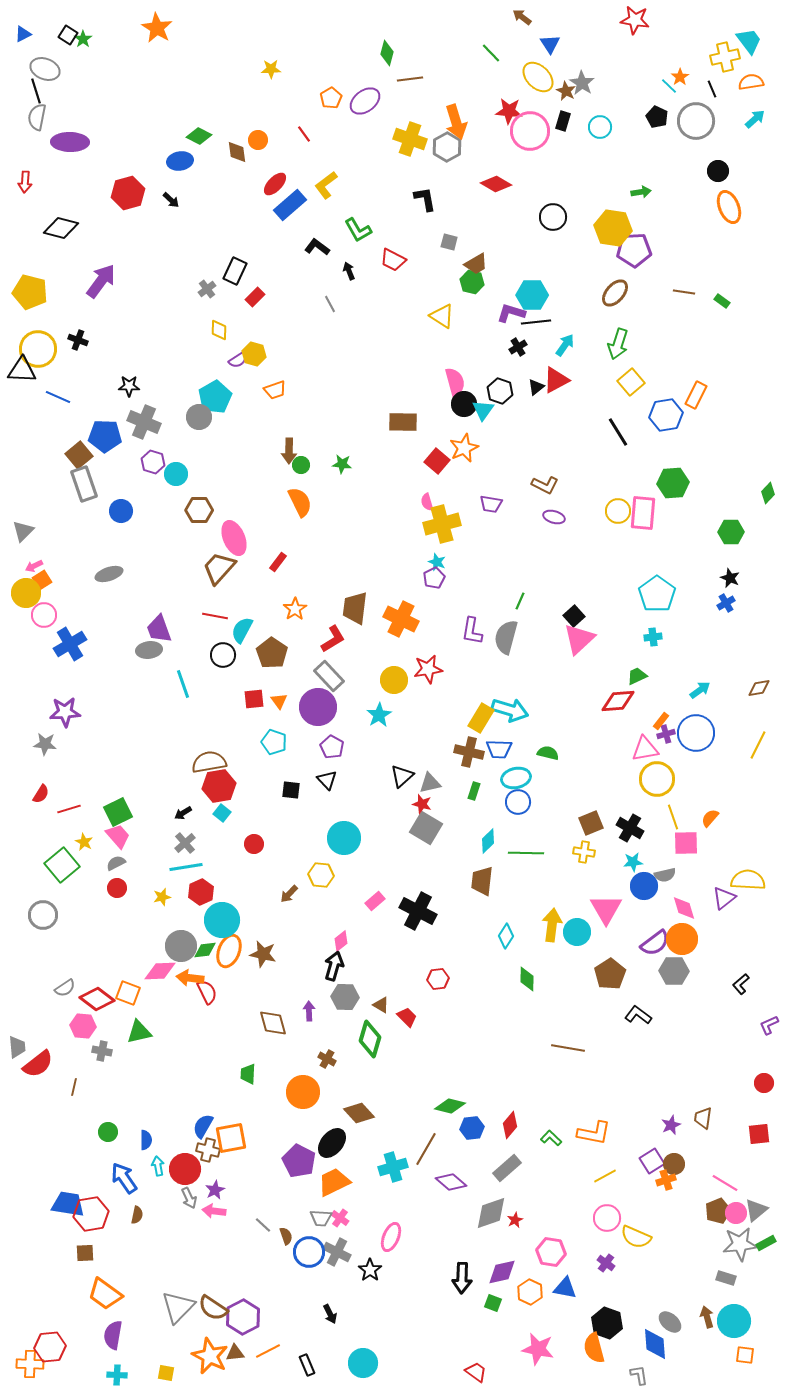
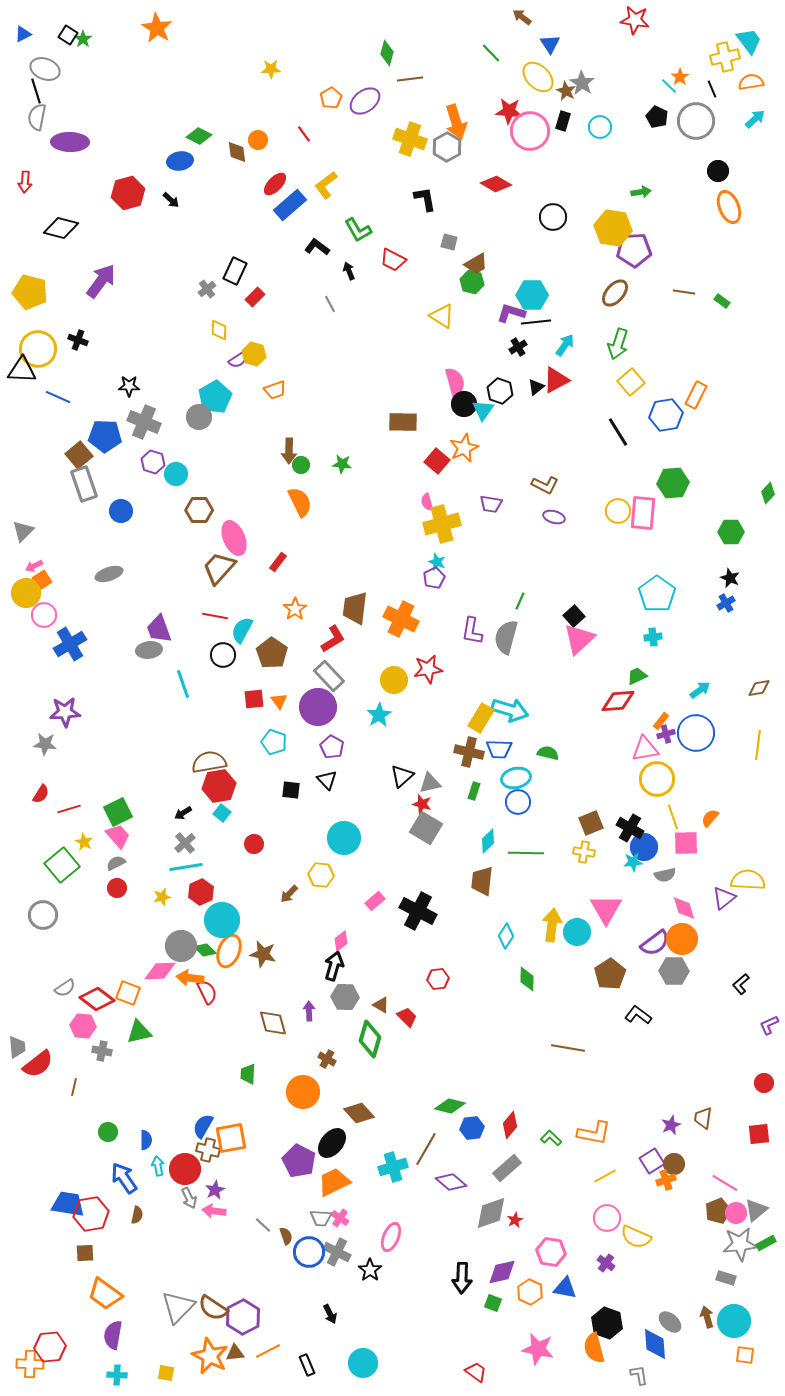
yellow line at (758, 745): rotated 20 degrees counterclockwise
blue circle at (644, 886): moved 39 px up
green diamond at (205, 950): rotated 50 degrees clockwise
